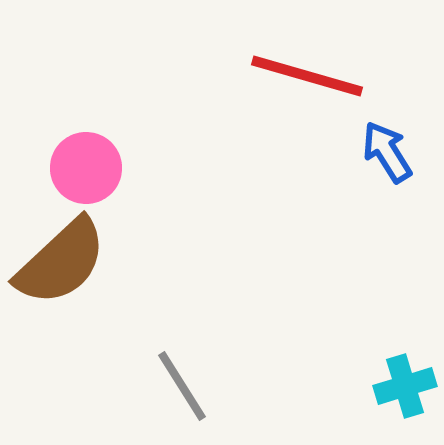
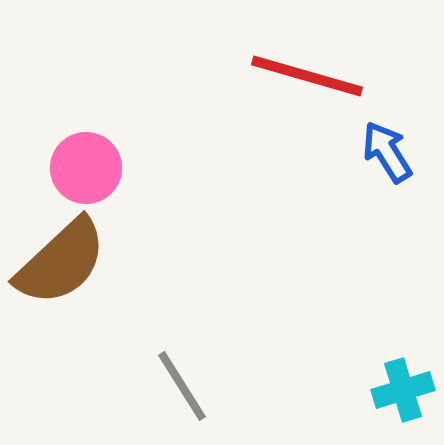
cyan cross: moved 2 px left, 4 px down
